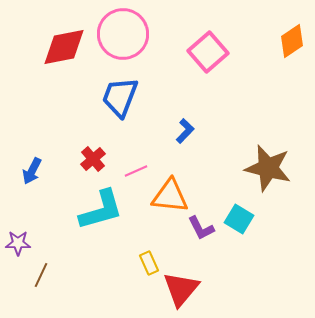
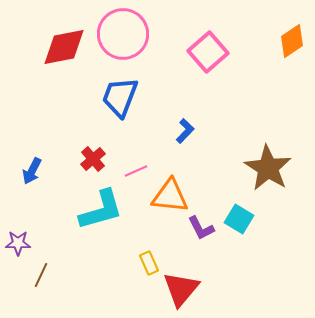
brown star: rotated 18 degrees clockwise
